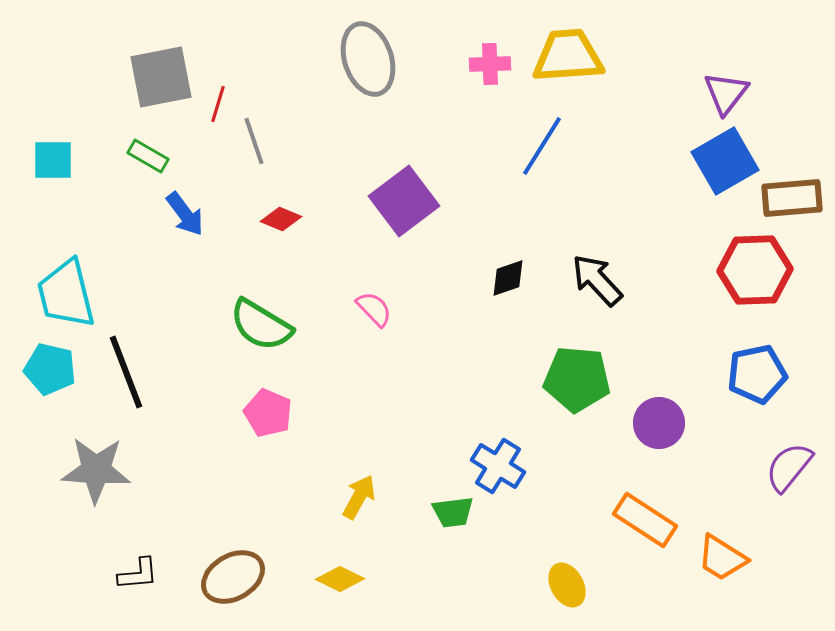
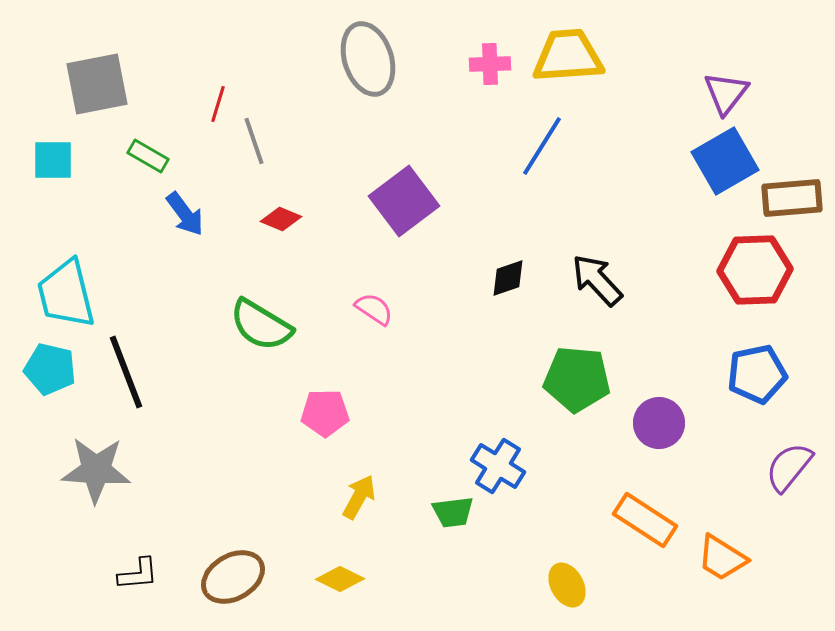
gray square: moved 64 px left, 7 px down
pink semicircle: rotated 12 degrees counterclockwise
pink pentagon: moved 57 px right; rotated 24 degrees counterclockwise
